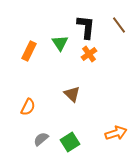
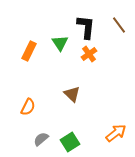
orange arrow: rotated 20 degrees counterclockwise
